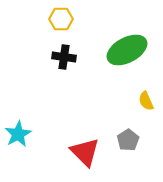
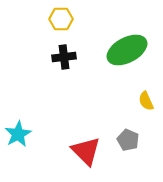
black cross: rotated 15 degrees counterclockwise
gray pentagon: rotated 15 degrees counterclockwise
red triangle: moved 1 px right, 1 px up
